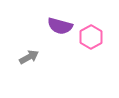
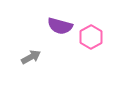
gray arrow: moved 2 px right
